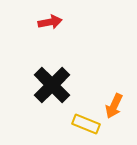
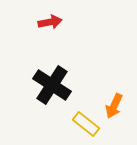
black cross: rotated 12 degrees counterclockwise
yellow rectangle: rotated 16 degrees clockwise
